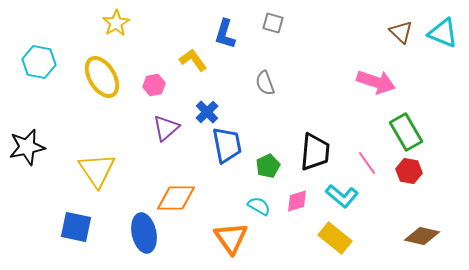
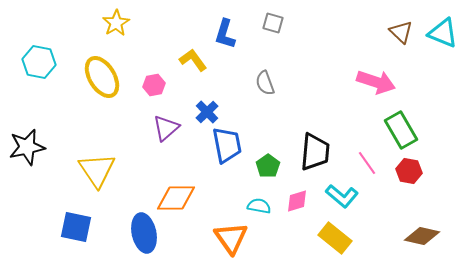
green rectangle: moved 5 px left, 2 px up
green pentagon: rotated 10 degrees counterclockwise
cyan semicircle: rotated 20 degrees counterclockwise
